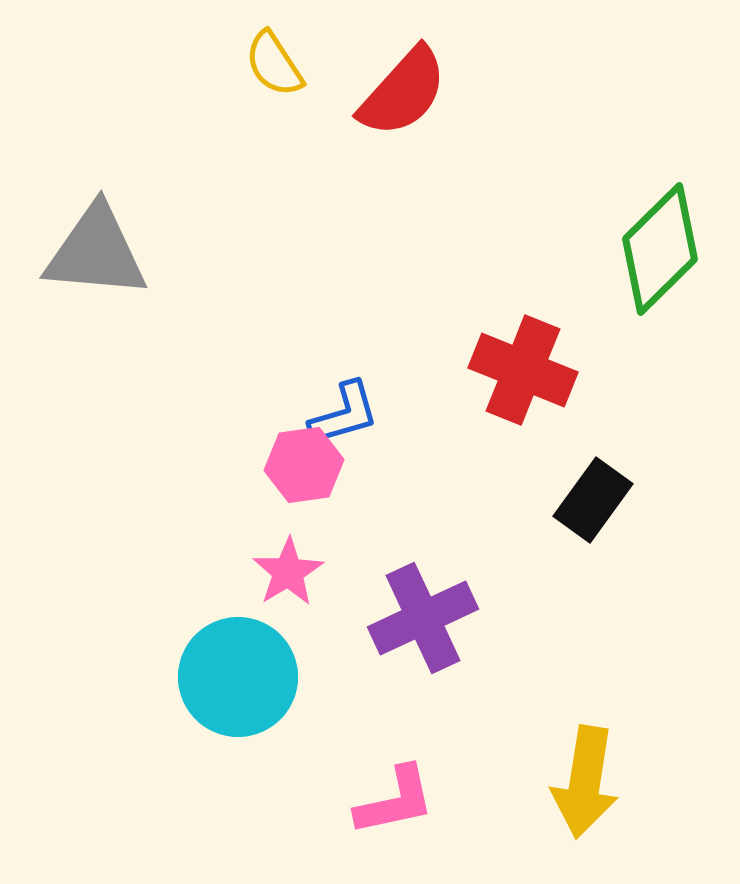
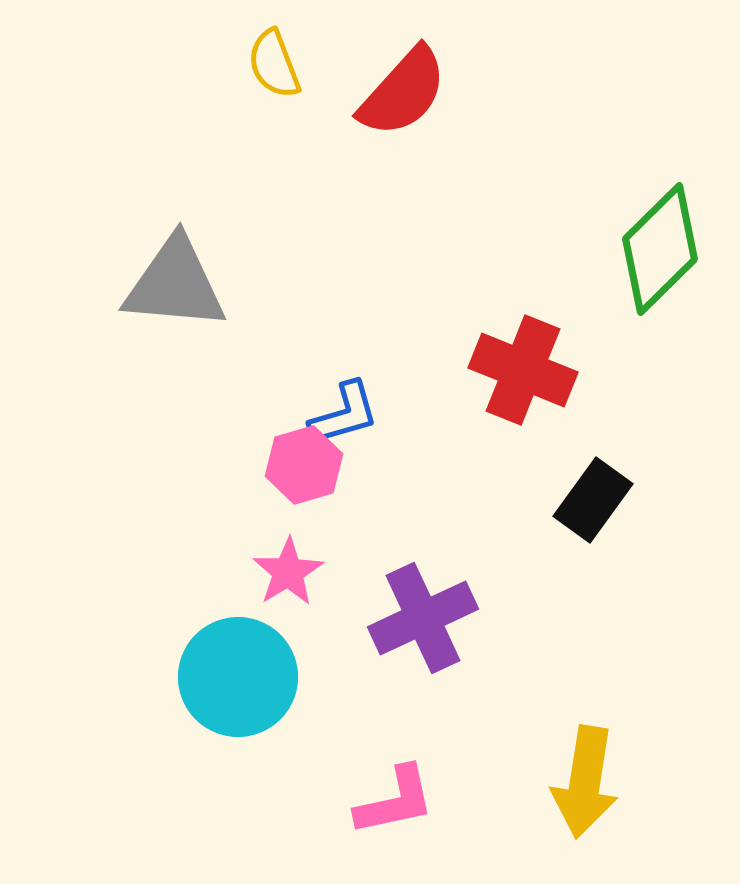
yellow semicircle: rotated 12 degrees clockwise
gray triangle: moved 79 px right, 32 px down
pink hexagon: rotated 8 degrees counterclockwise
